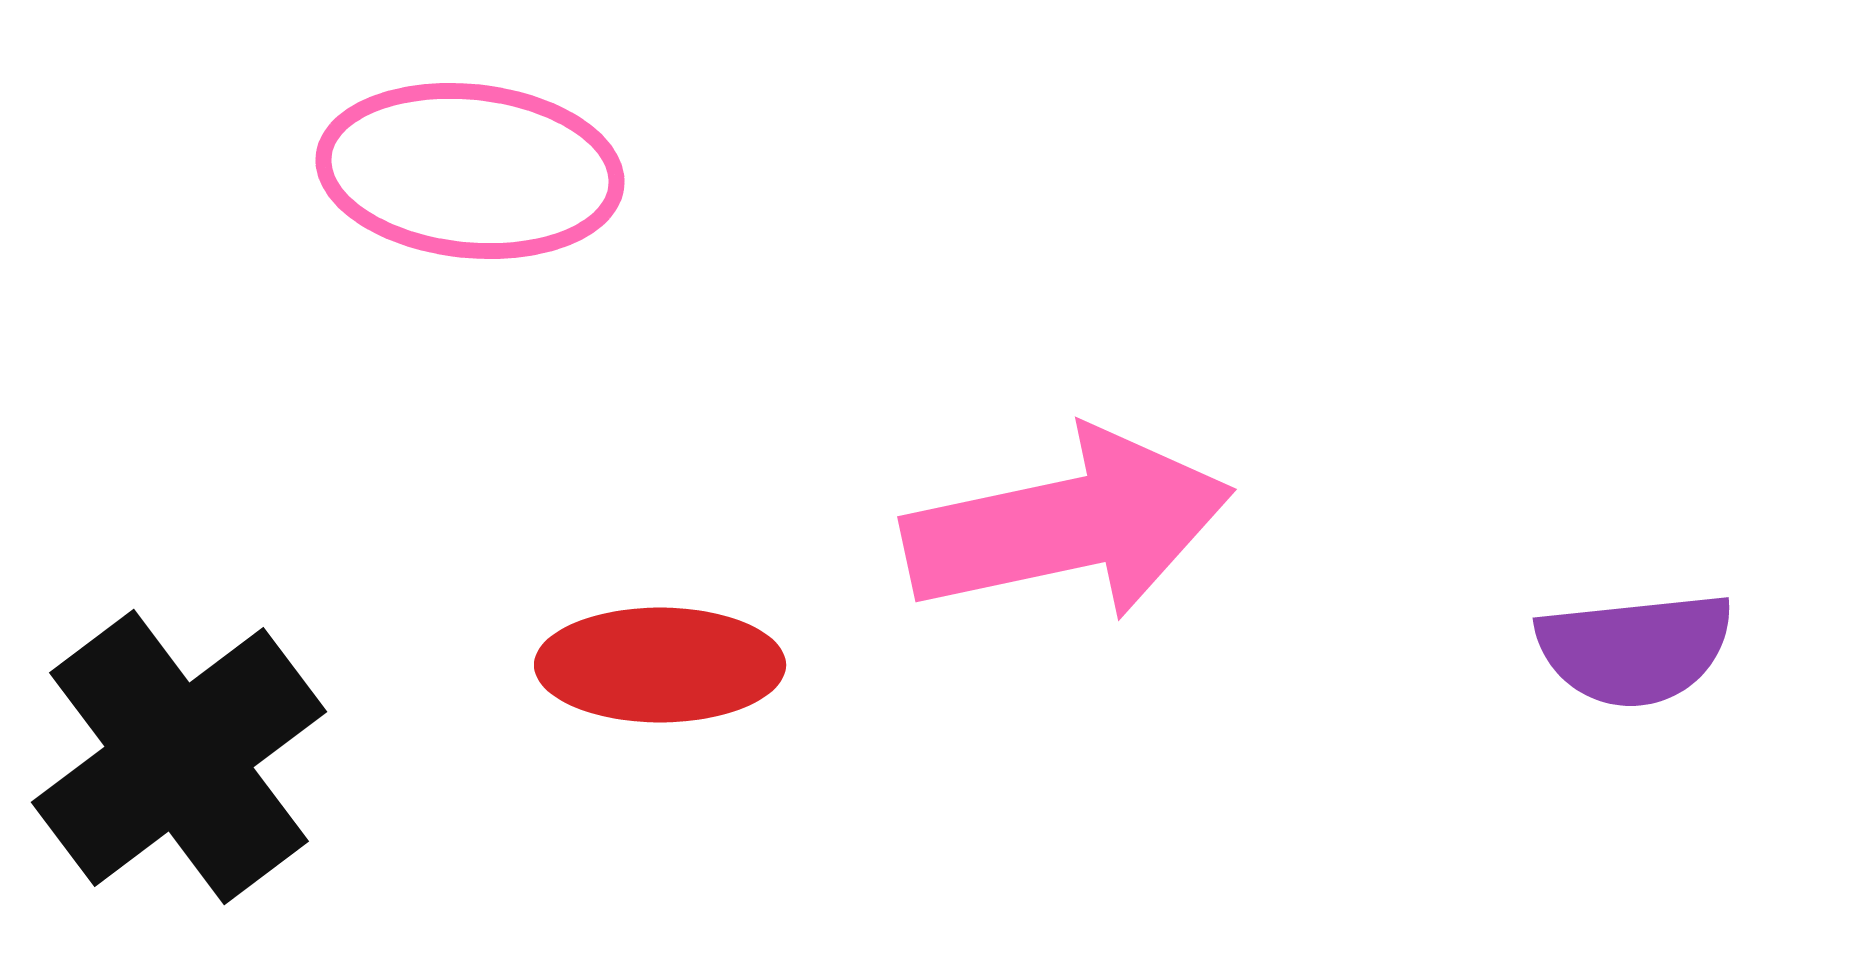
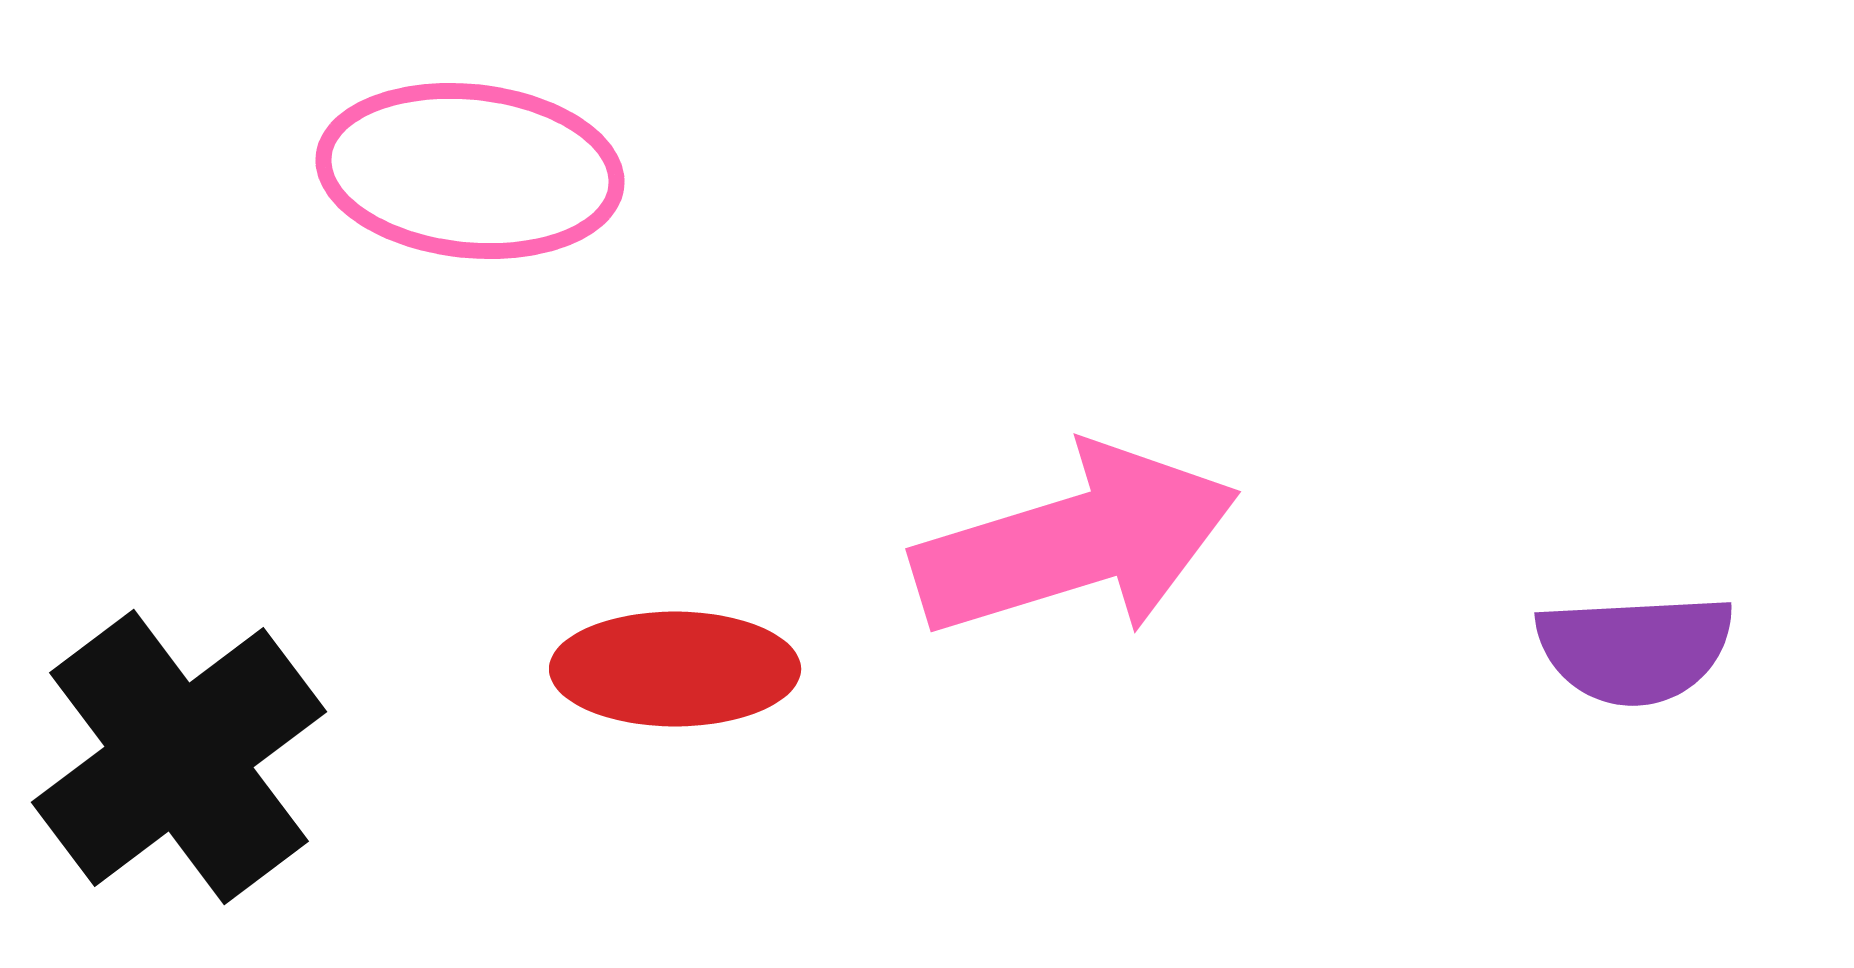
pink arrow: moved 8 px right, 17 px down; rotated 5 degrees counterclockwise
purple semicircle: rotated 3 degrees clockwise
red ellipse: moved 15 px right, 4 px down
